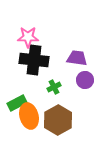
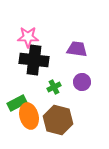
purple trapezoid: moved 9 px up
purple circle: moved 3 px left, 2 px down
brown hexagon: rotated 16 degrees counterclockwise
